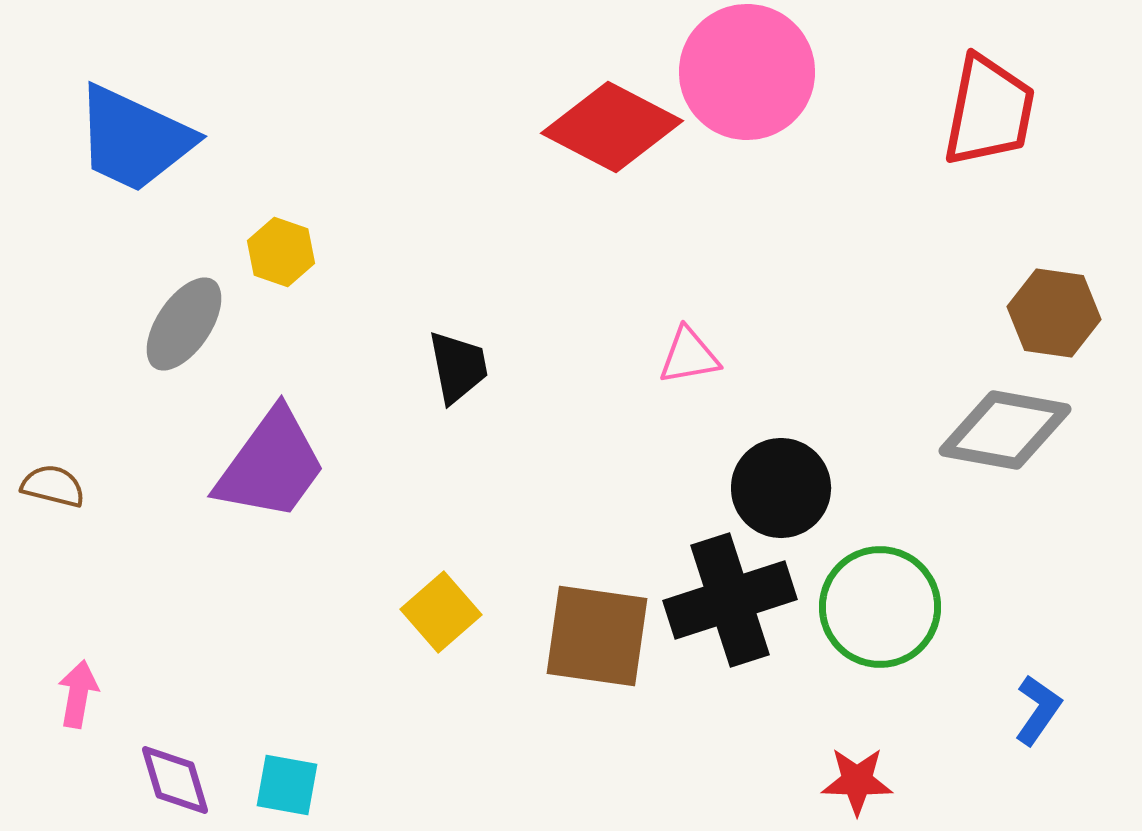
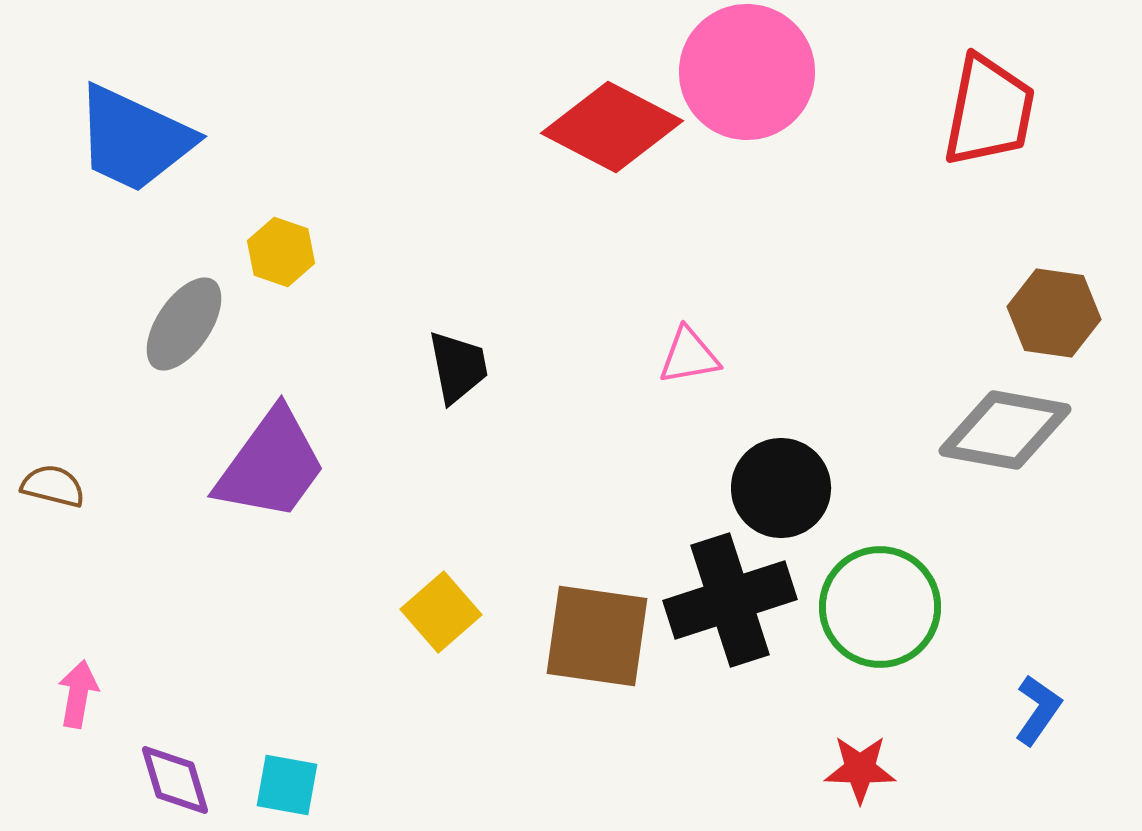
red star: moved 3 px right, 12 px up
